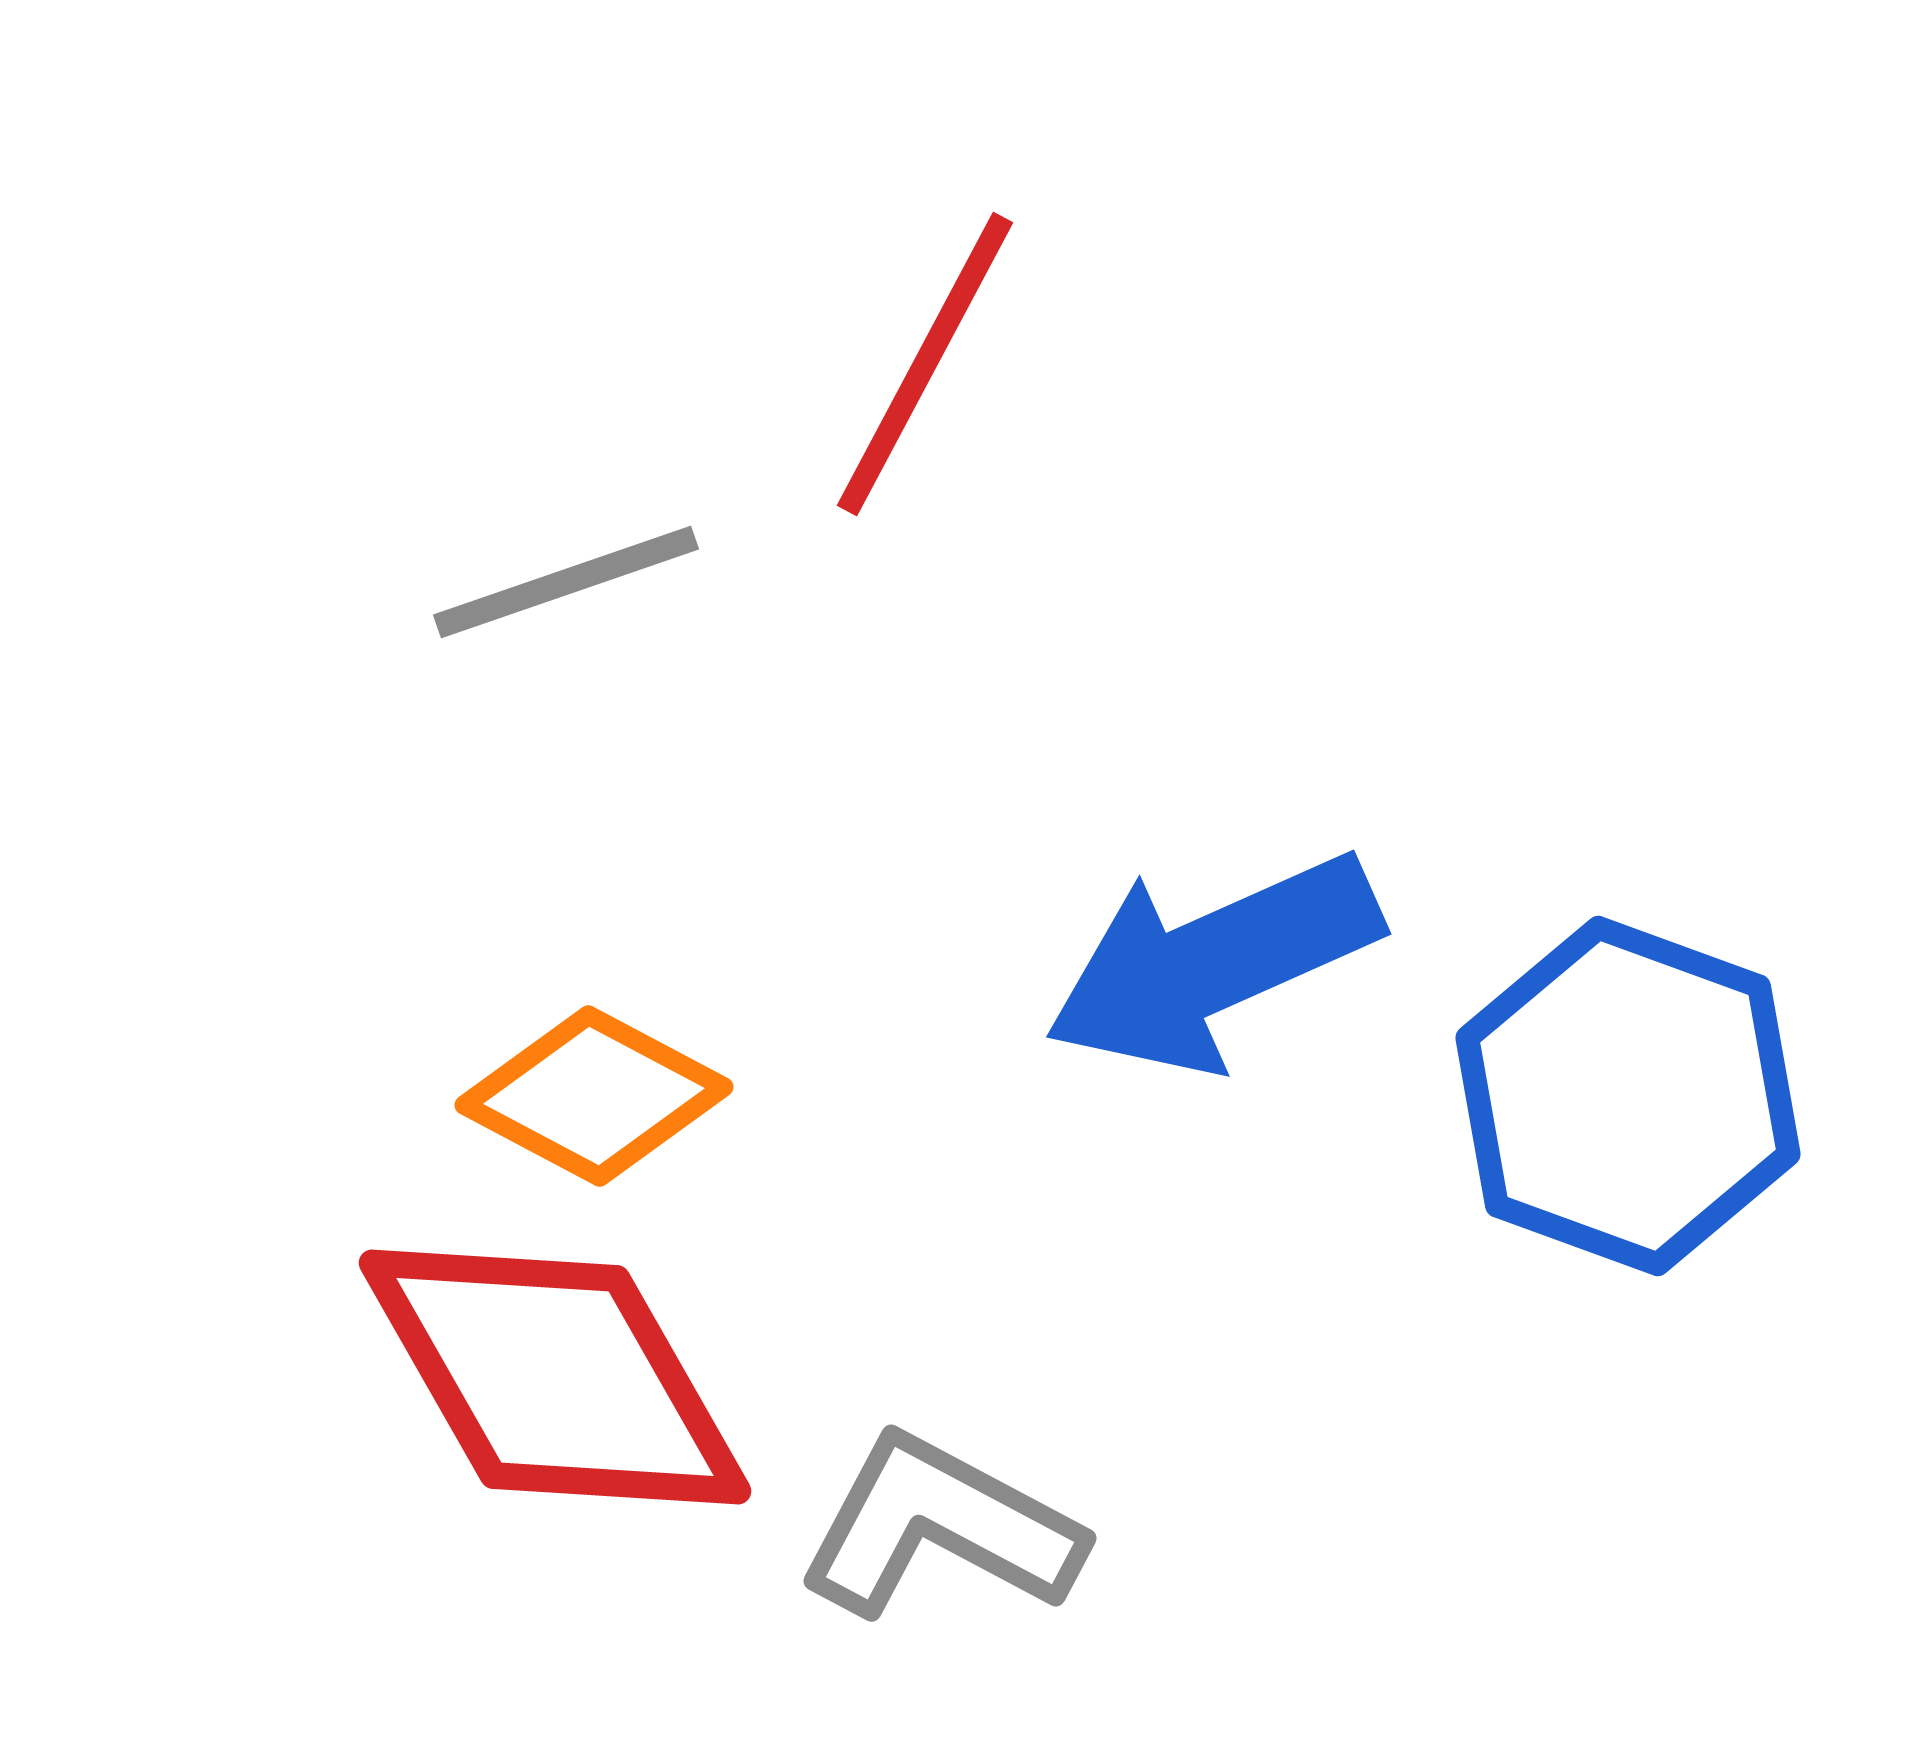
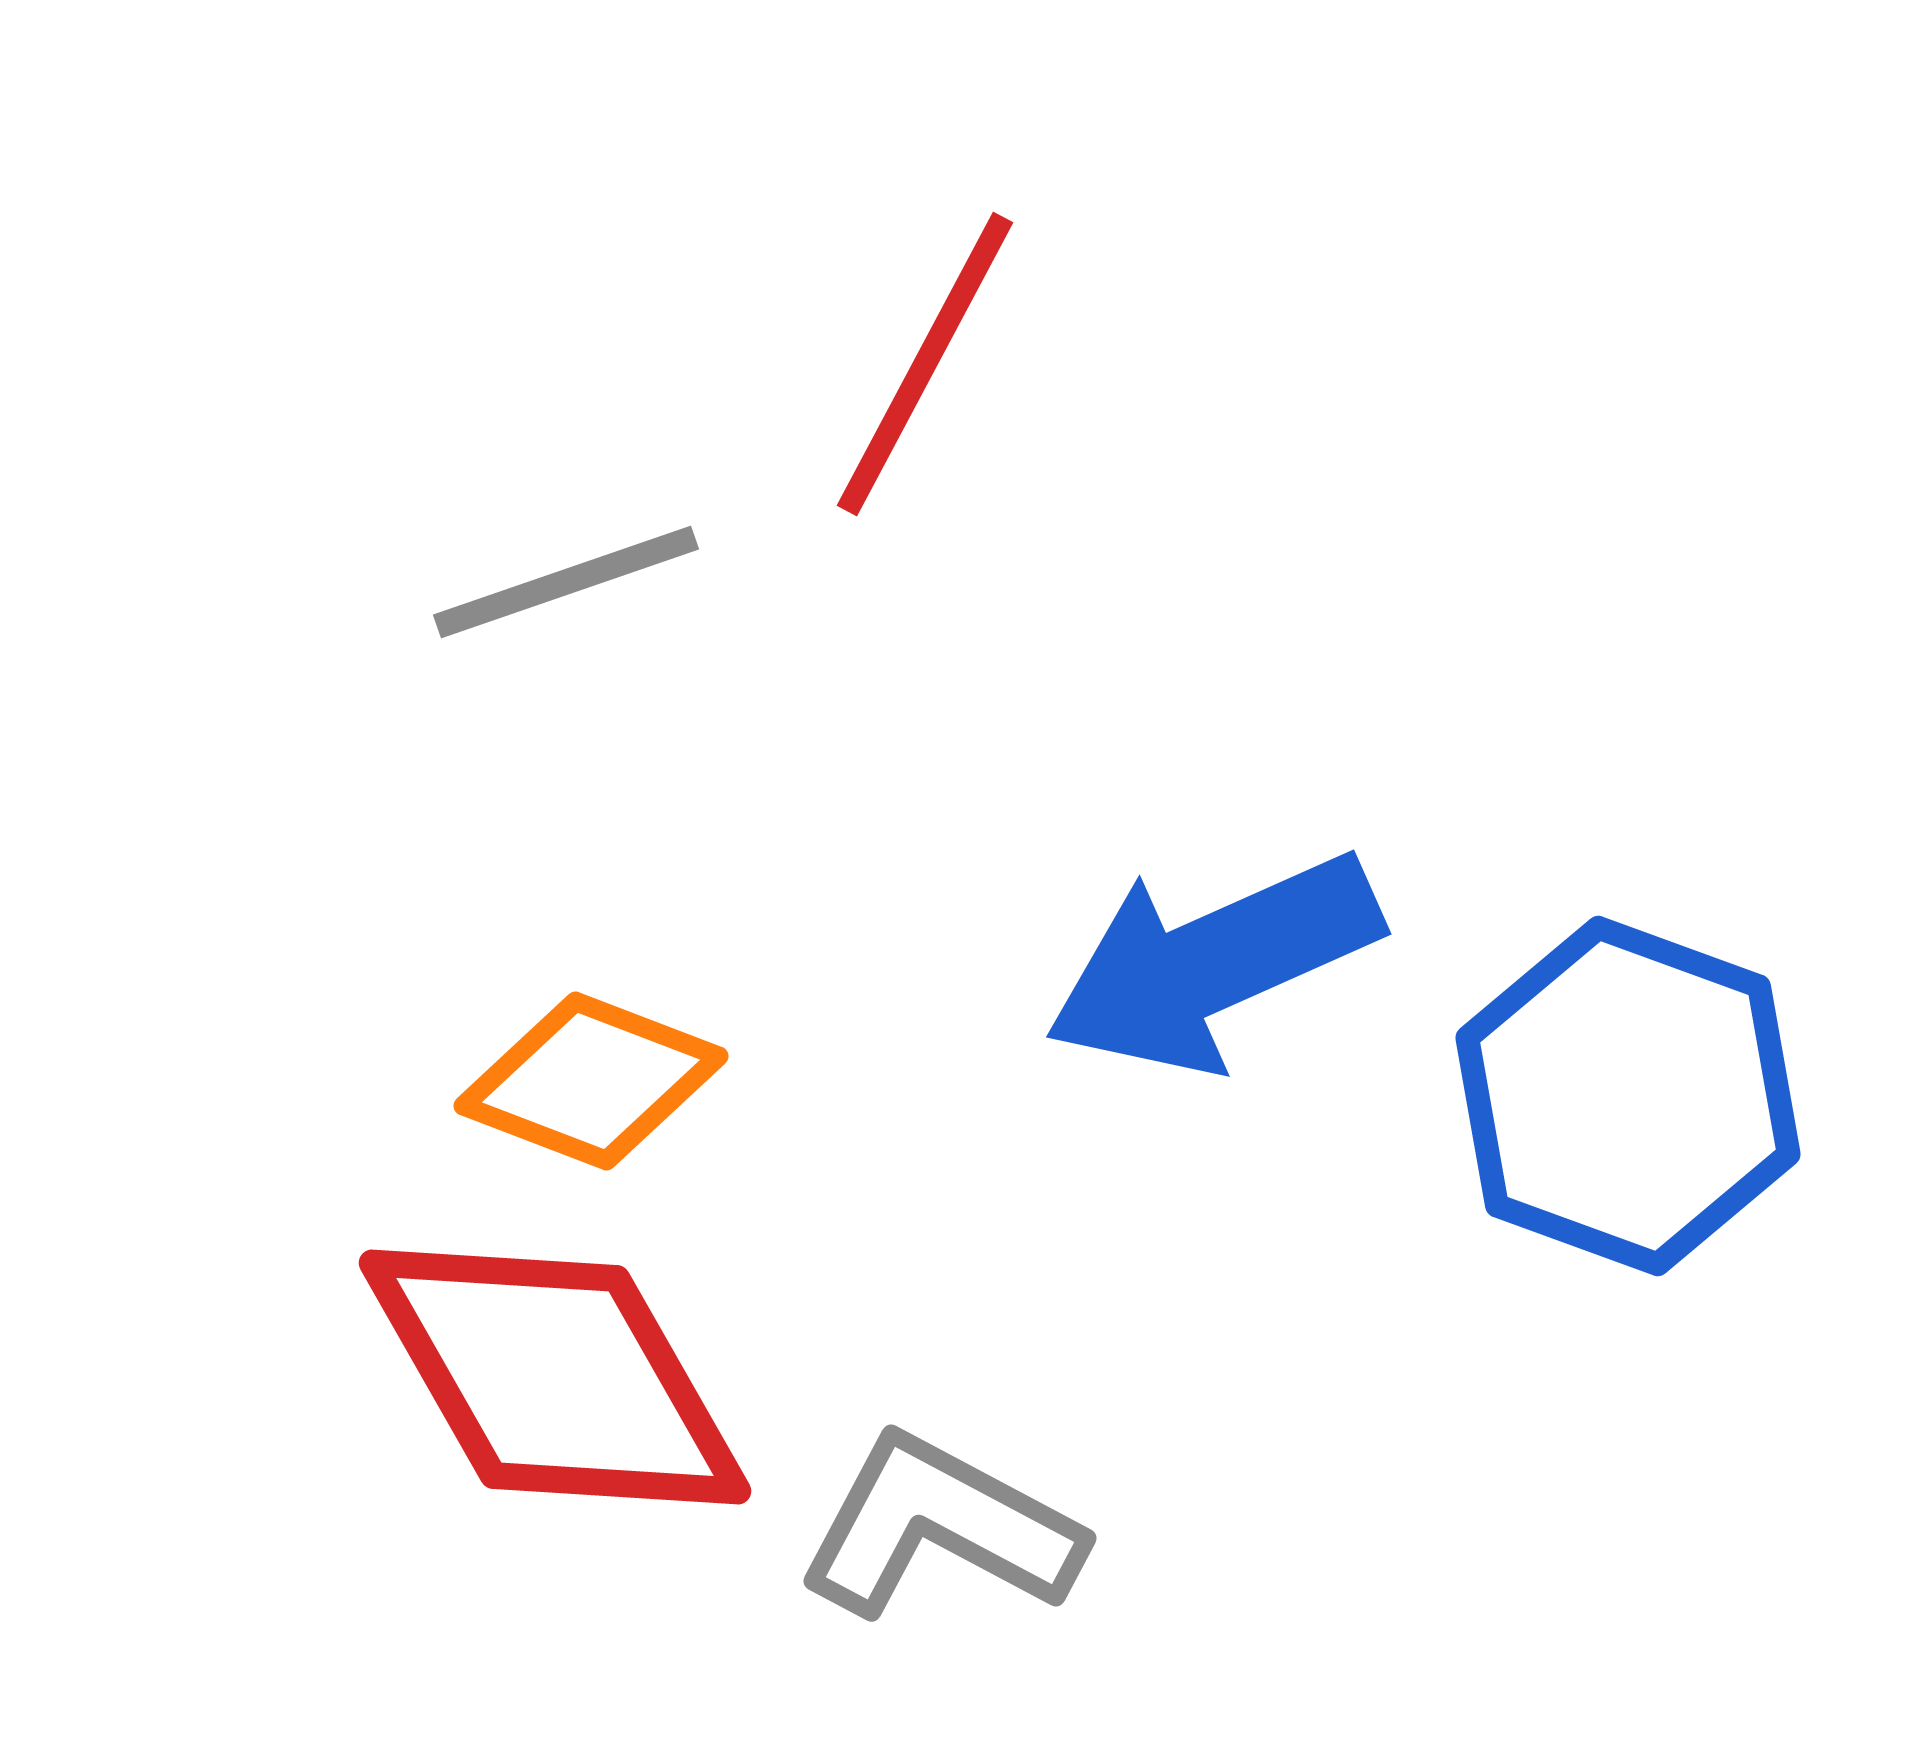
orange diamond: moved 3 px left, 15 px up; rotated 7 degrees counterclockwise
